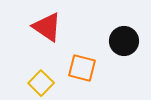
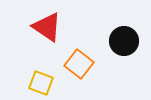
orange square: moved 3 px left, 4 px up; rotated 24 degrees clockwise
yellow square: rotated 25 degrees counterclockwise
